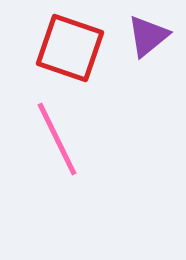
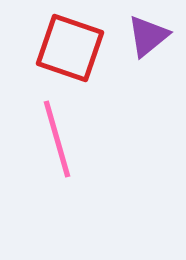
pink line: rotated 10 degrees clockwise
